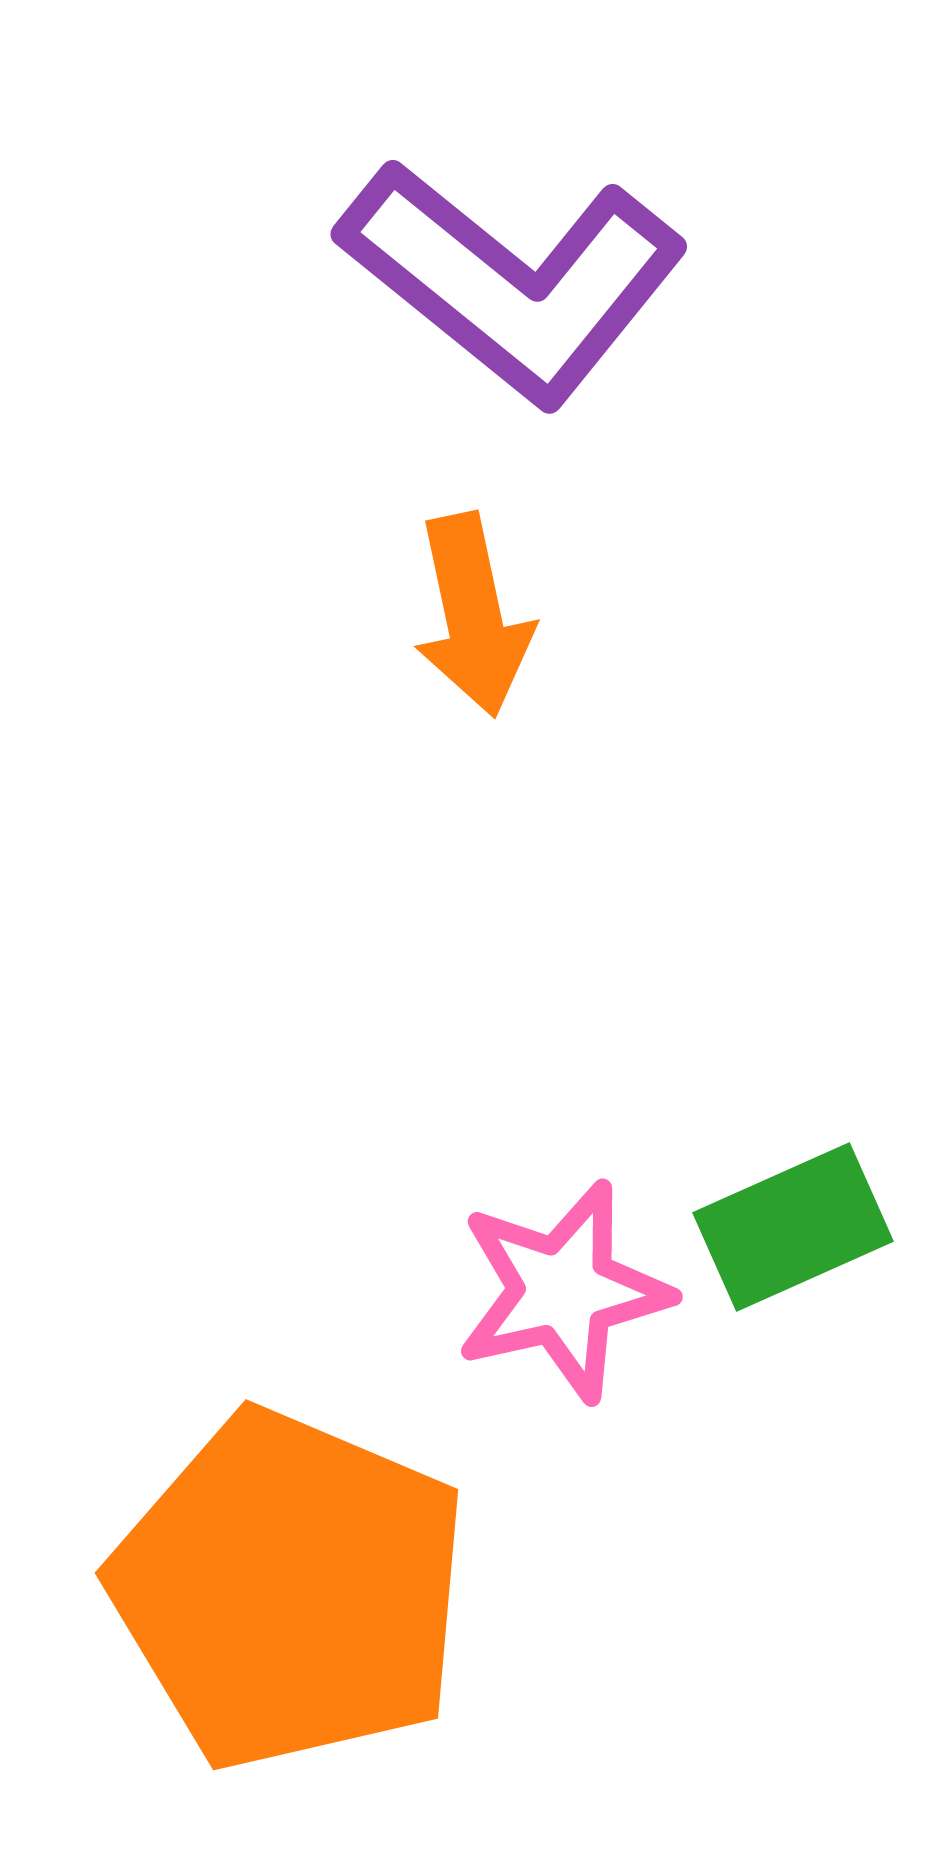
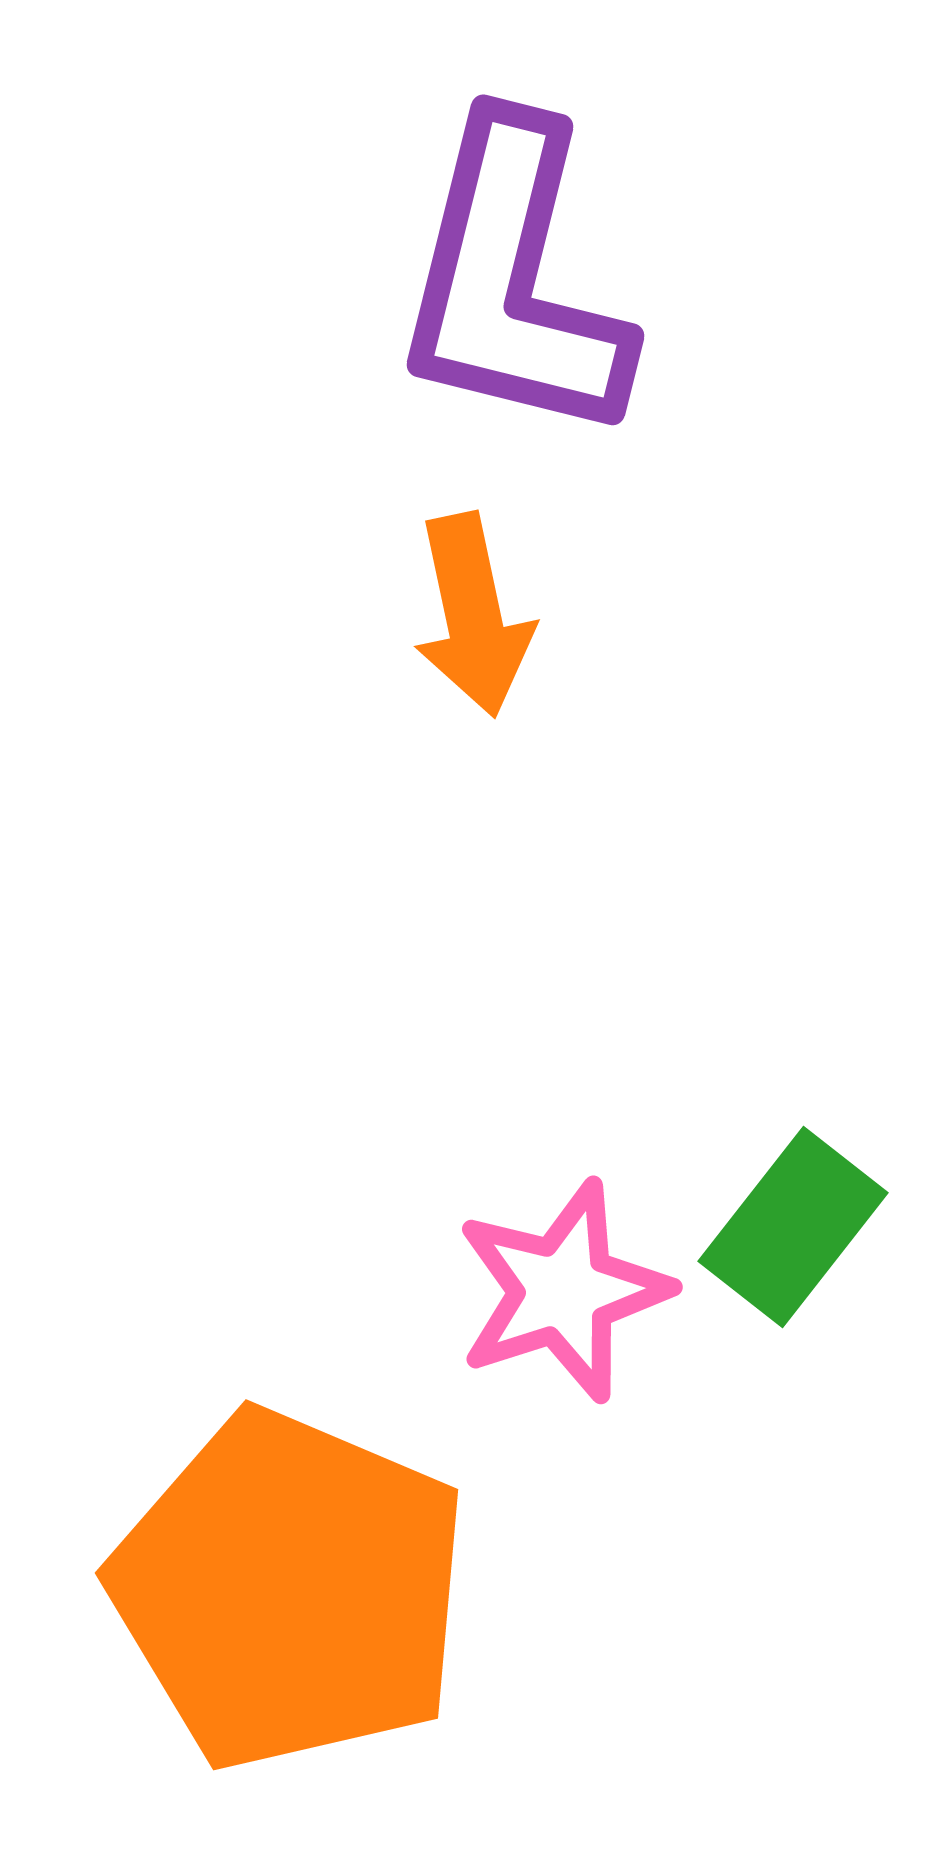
purple L-shape: rotated 65 degrees clockwise
green rectangle: rotated 28 degrees counterclockwise
pink star: rotated 5 degrees counterclockwise
